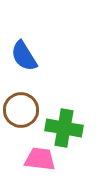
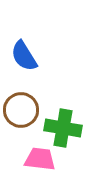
green cross: moved 1 px left
